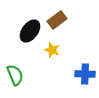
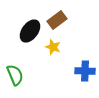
yellow star: moved 1 px right, 3 px up
blue cross: moved 3 px up
